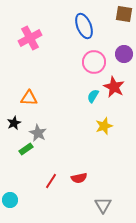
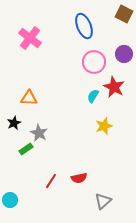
brown square: rotated 18 degrees clockwise
pink cross: rotated 25 degrees counterclockwise
gray star: moved 1 px right
gray triangle: moved 4 px up; rotated 18 degrees clockwise
